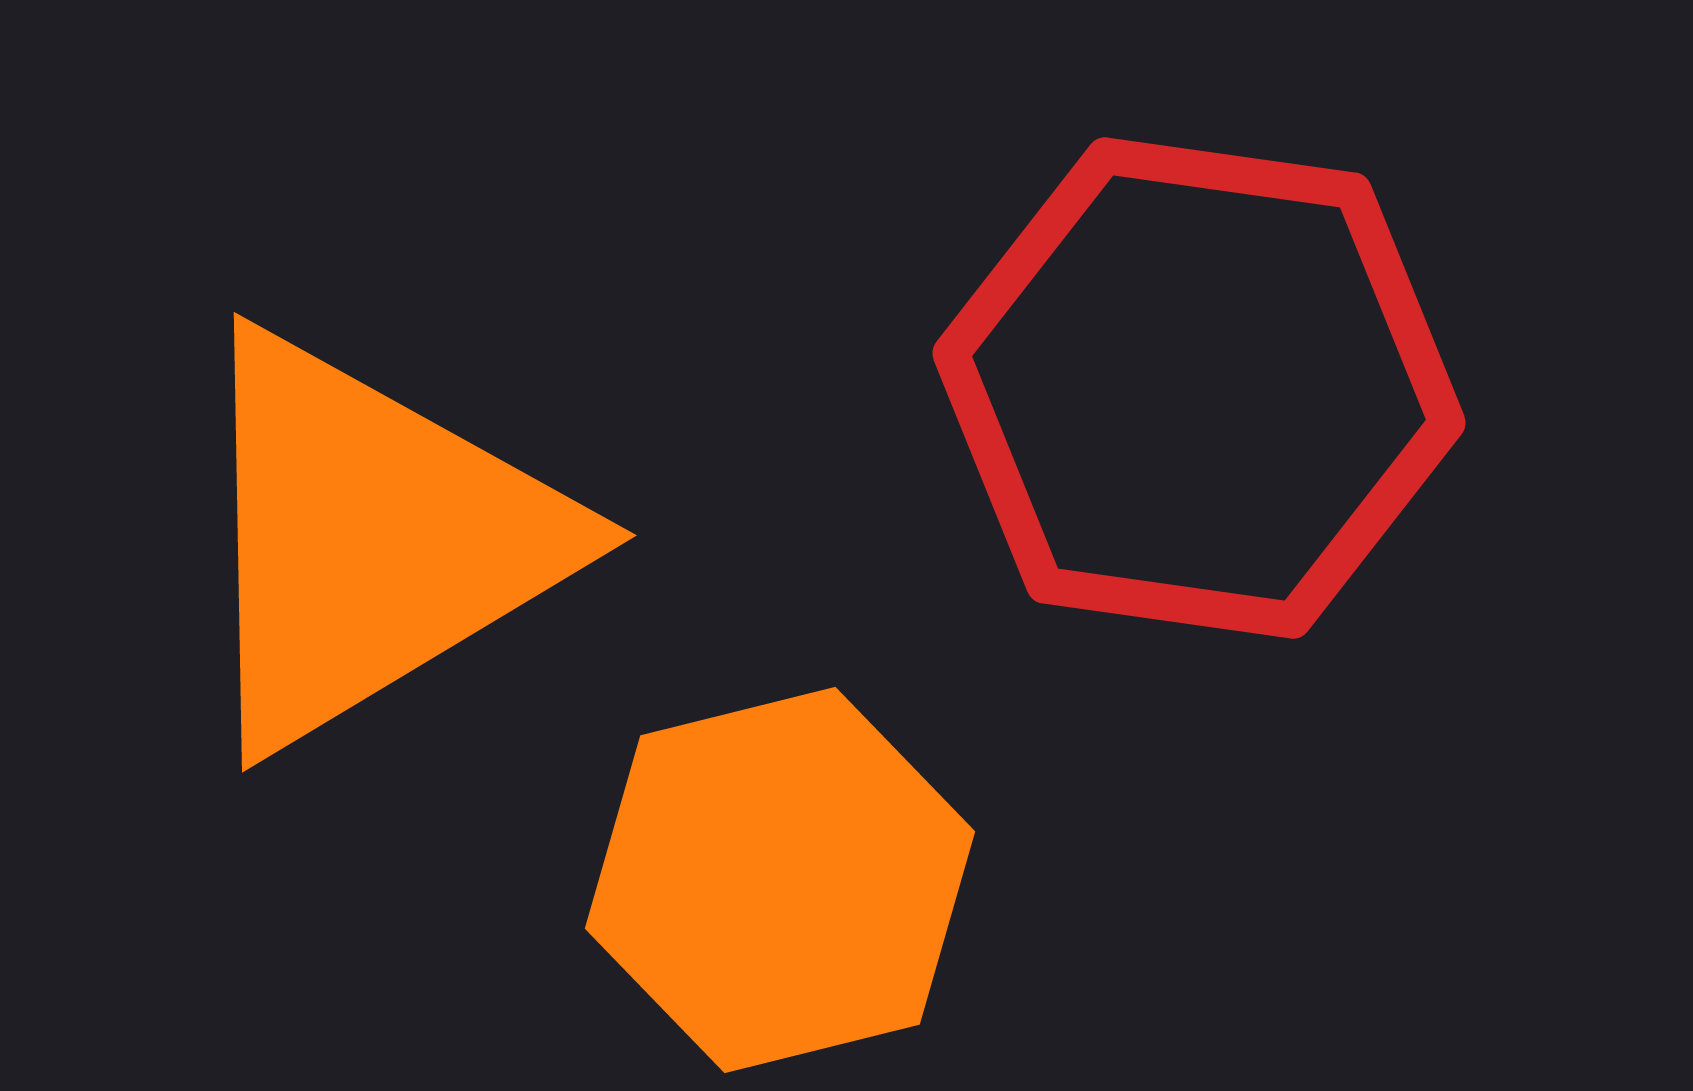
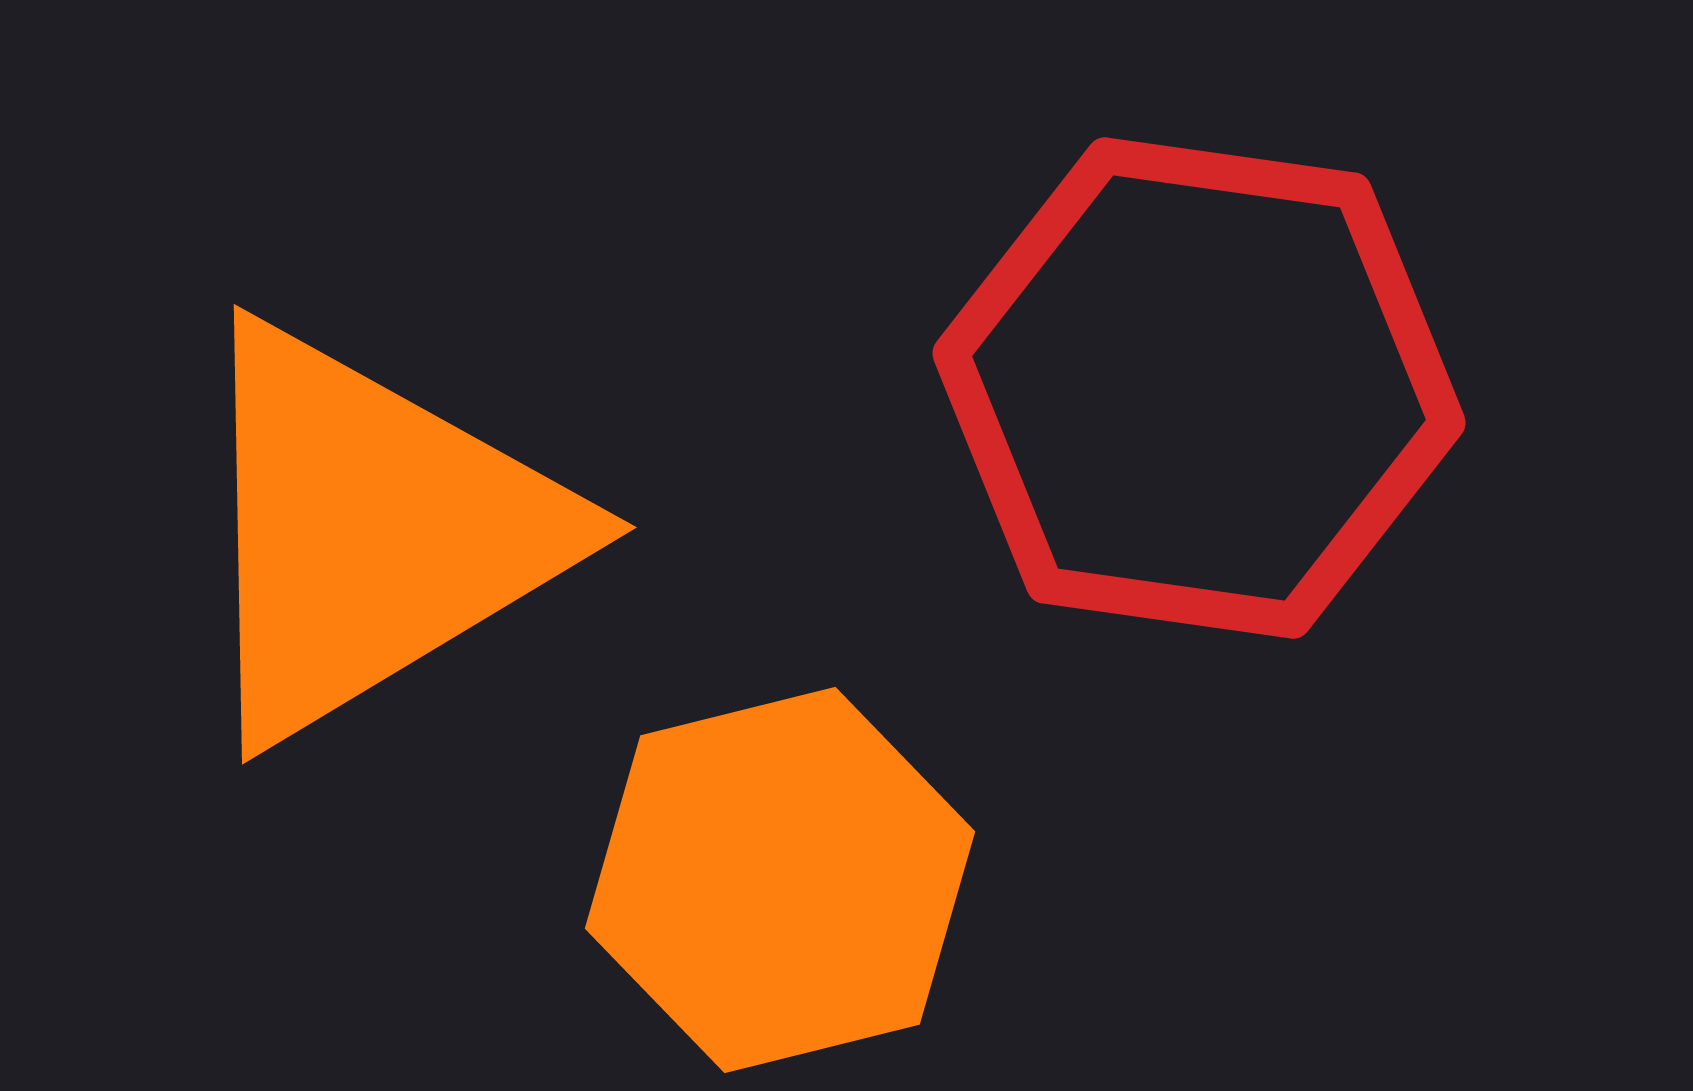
orange triangle: moved 8 px up
